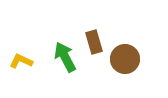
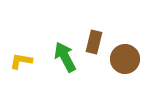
brown rectangle: rotated 30 degrees clockwise
yellow L-shape: rotated 15 degrees counterclockwise
